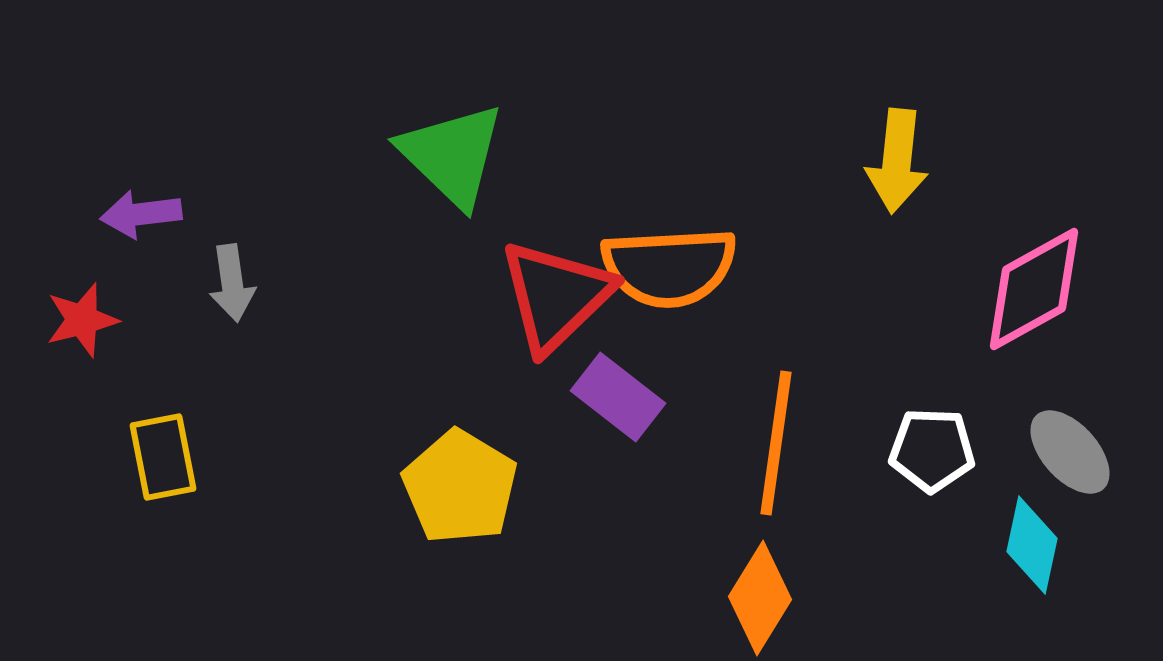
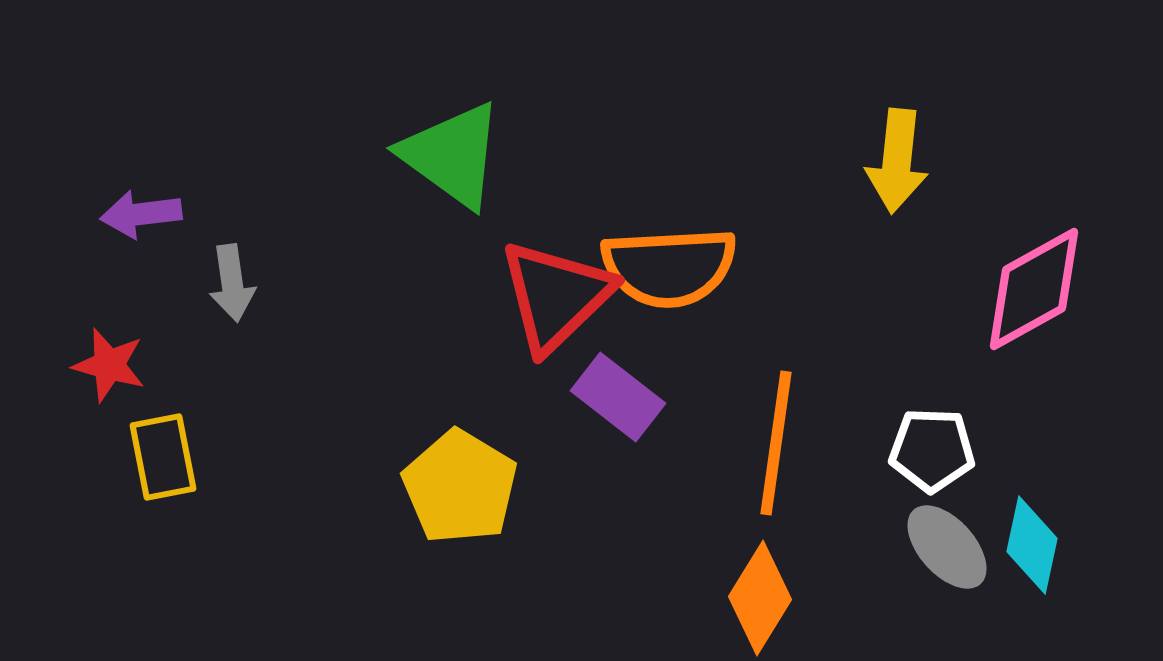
green triangle: rotated 8 degrees counterclockwise
red star: moved 27 px right, 45 px down; rotated 30 degrees clockwise
gray ellipse: moved 123 px left, 95 px down
